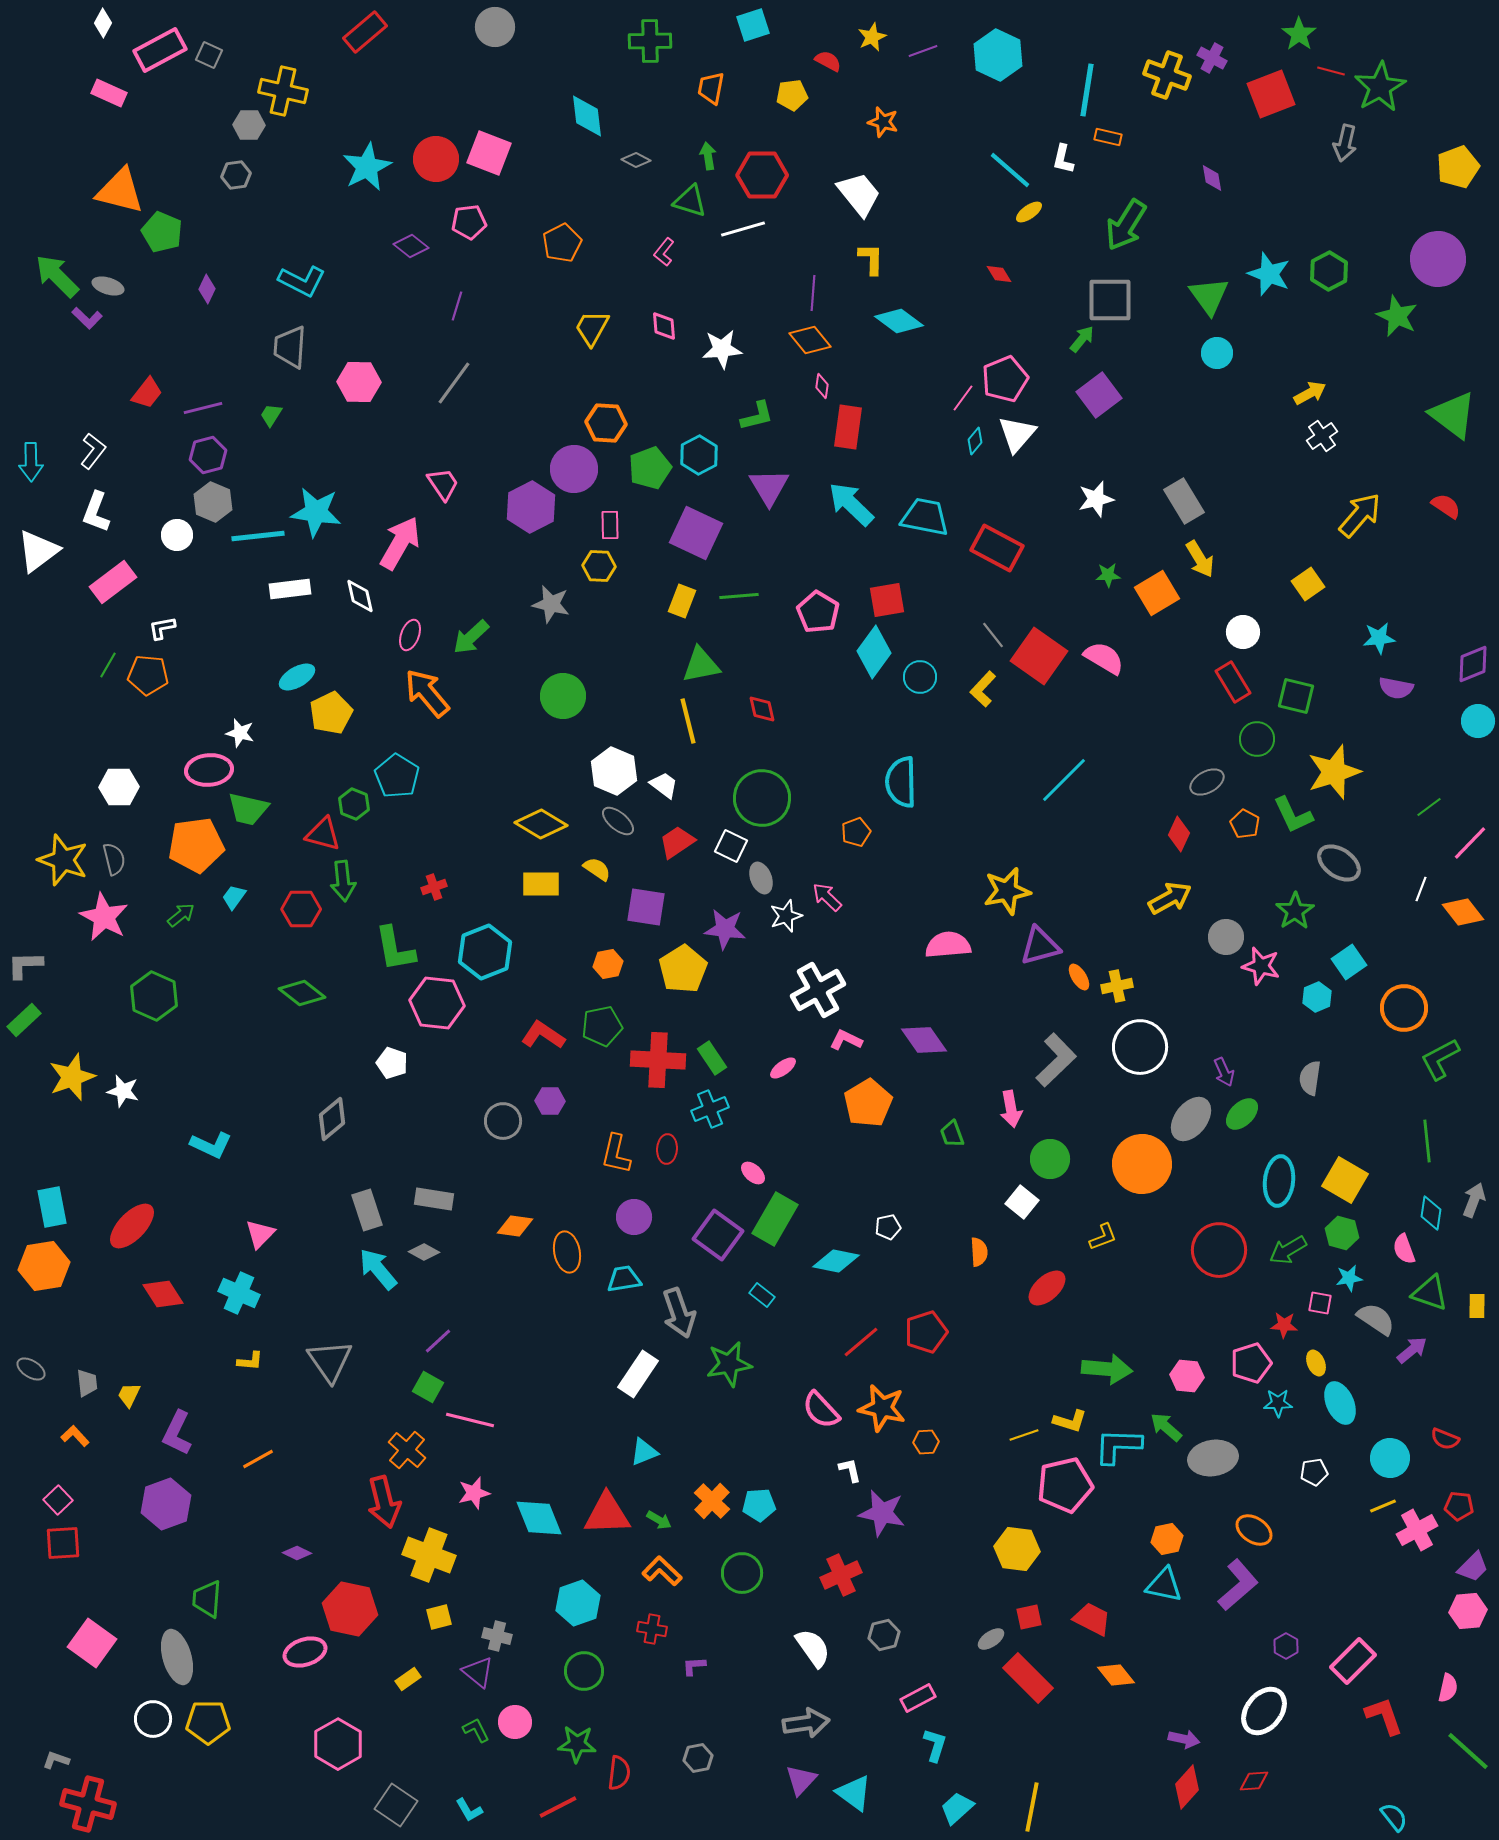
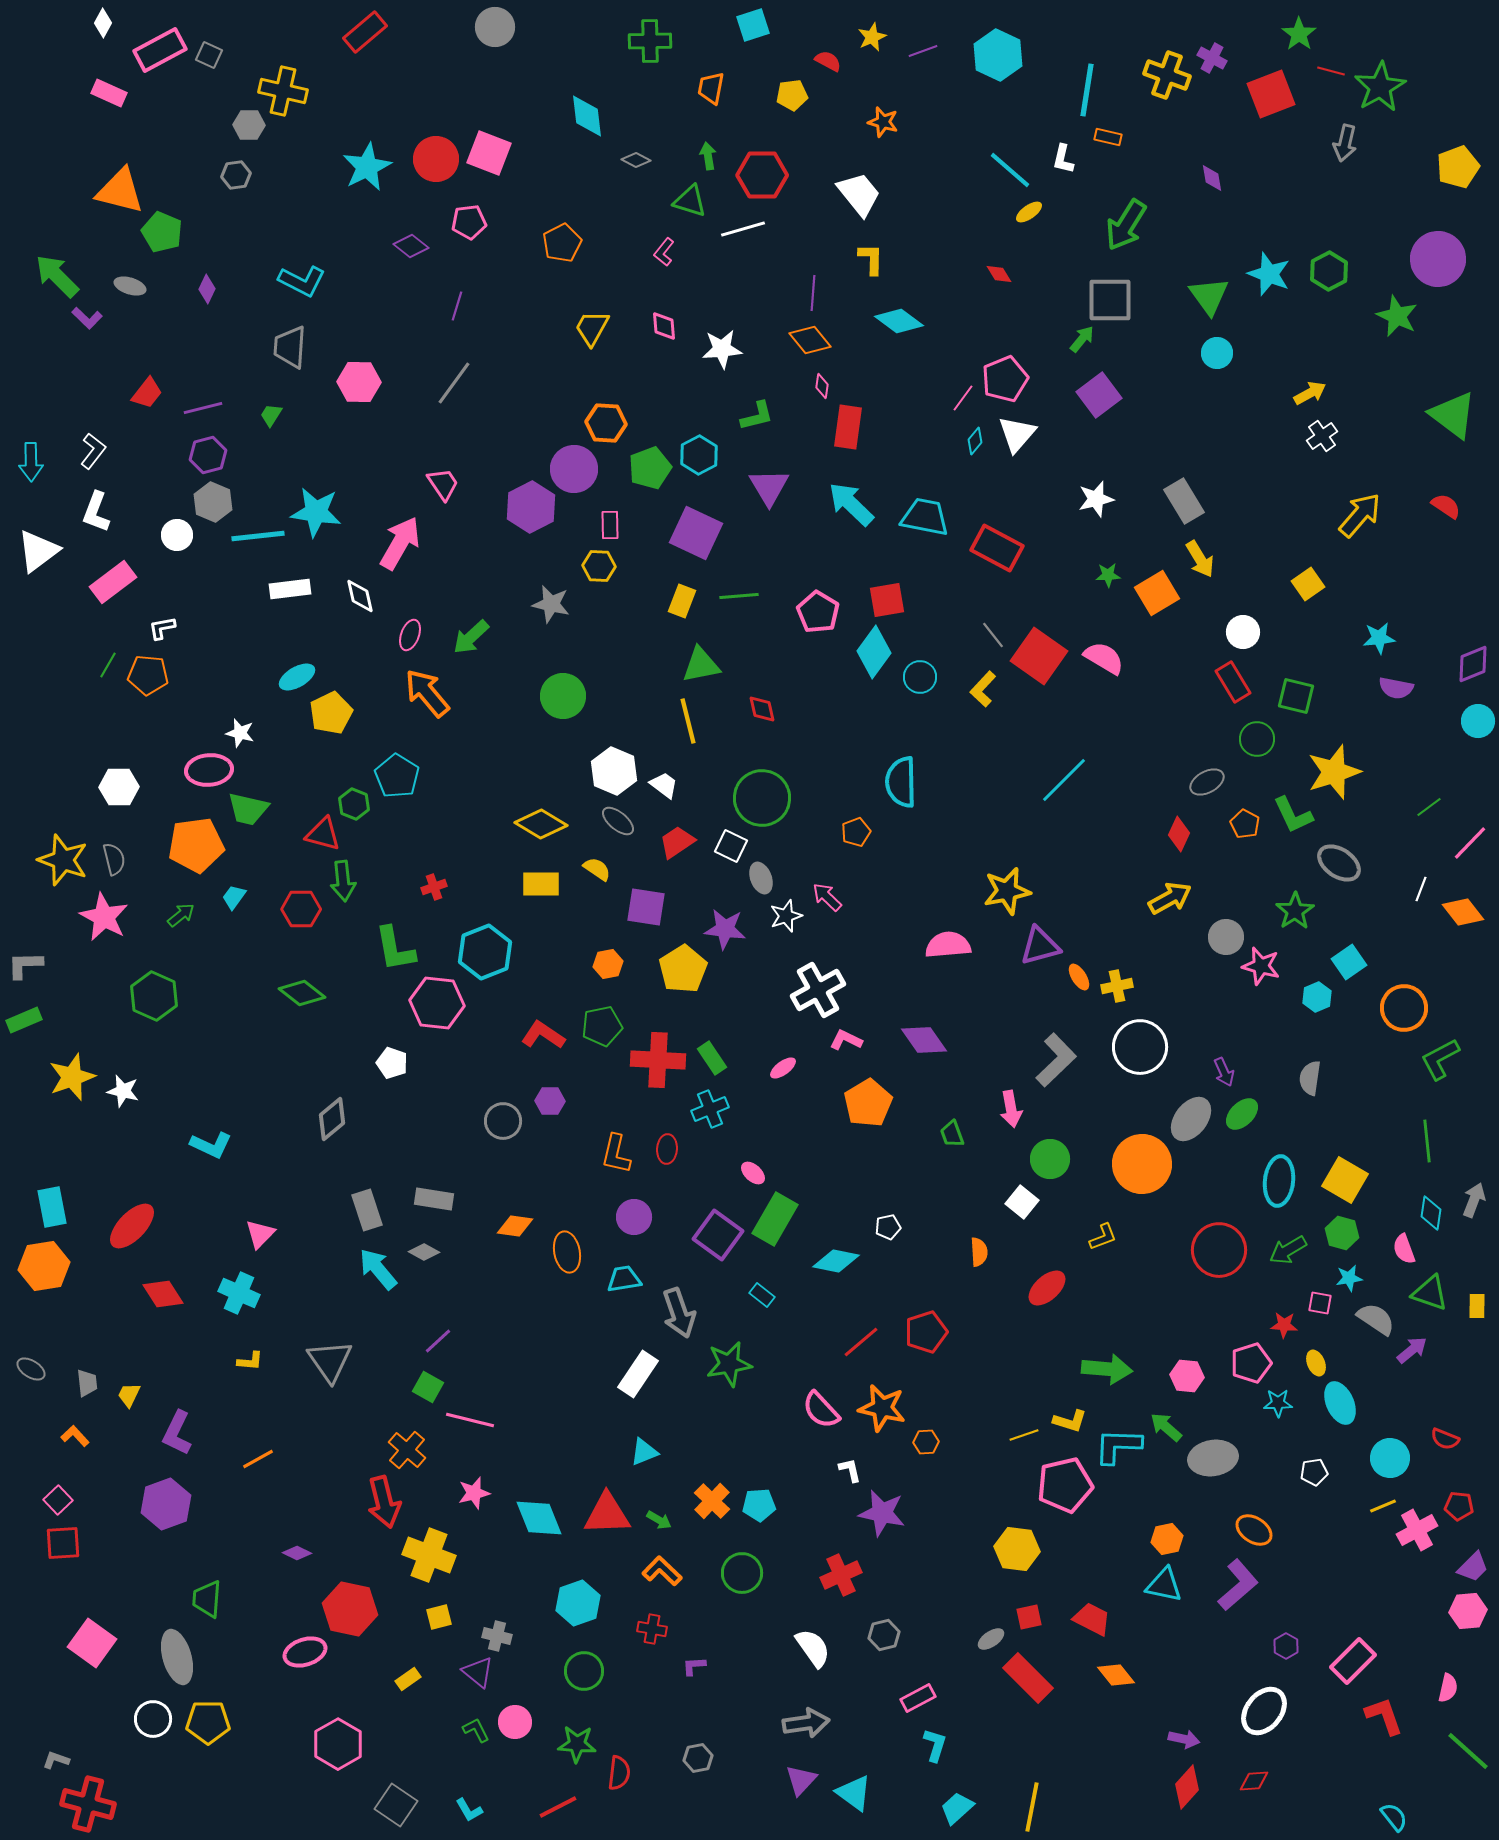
gray ellipse at (108, 286): moved 22 px right
green rectangle at (24, 1020): rotated 20 degrees clockwise
